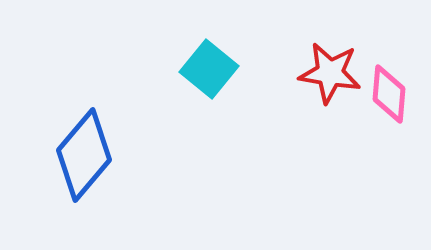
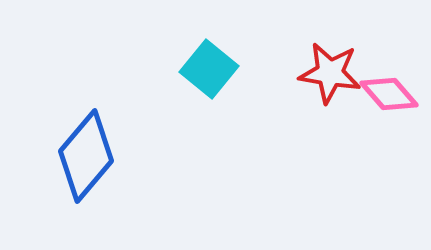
pink diamond: rotated 46 degrees counterclockwise
blue diamond: moved 2 px right, 1 px down
